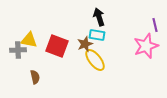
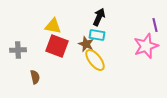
black arrow: rotated 42 degrees clockwise
yellow triangle: moved 24 px right, 14 px up
brown star: moved 1 px right; rotated 28 degrees counterclockwise
